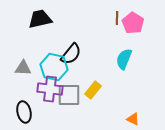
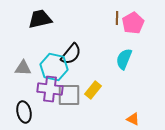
pink pentagon: rotated 10 degrees clockwise
